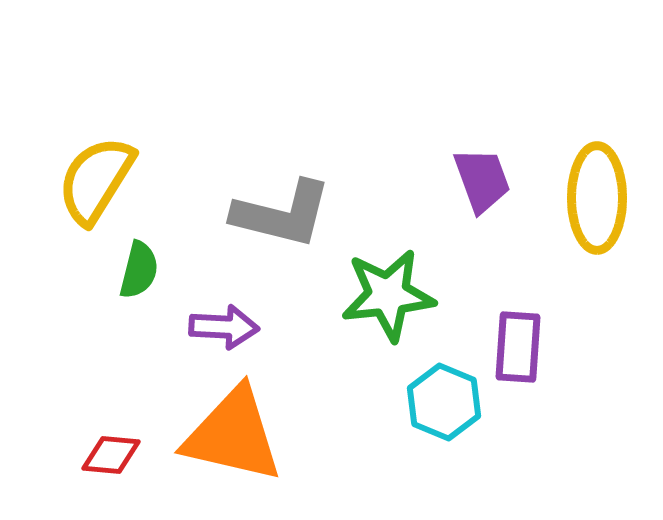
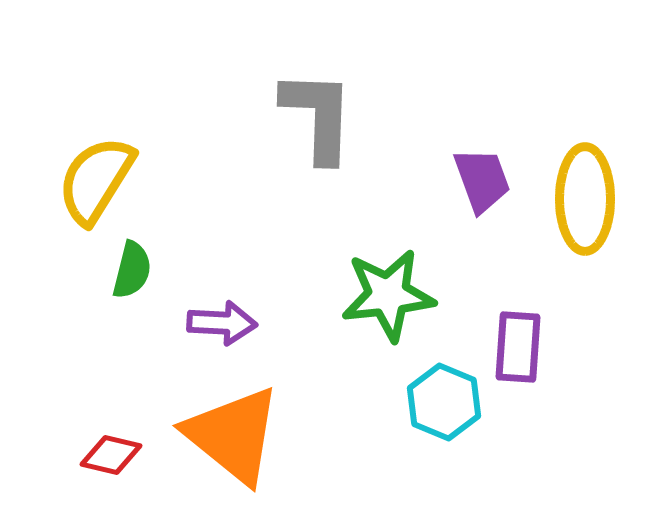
yellow ellipse: moved 12 px left, 1 px down
gray L-shape: moved 36 px right, 98 px up; rotated 102 degrees counterclockwise
green semicircle: moved 7 px left
purple arrow: moved 2 px left, 4 px up
orange triangle: rotated 26 degrees clockwise
red diamond: rotated 8 degrees clockwise
